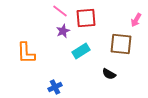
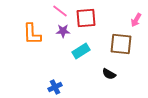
purple star: rotated 24 degrees clockwise
orange L-shape: moved 6 px right, 19 px up
